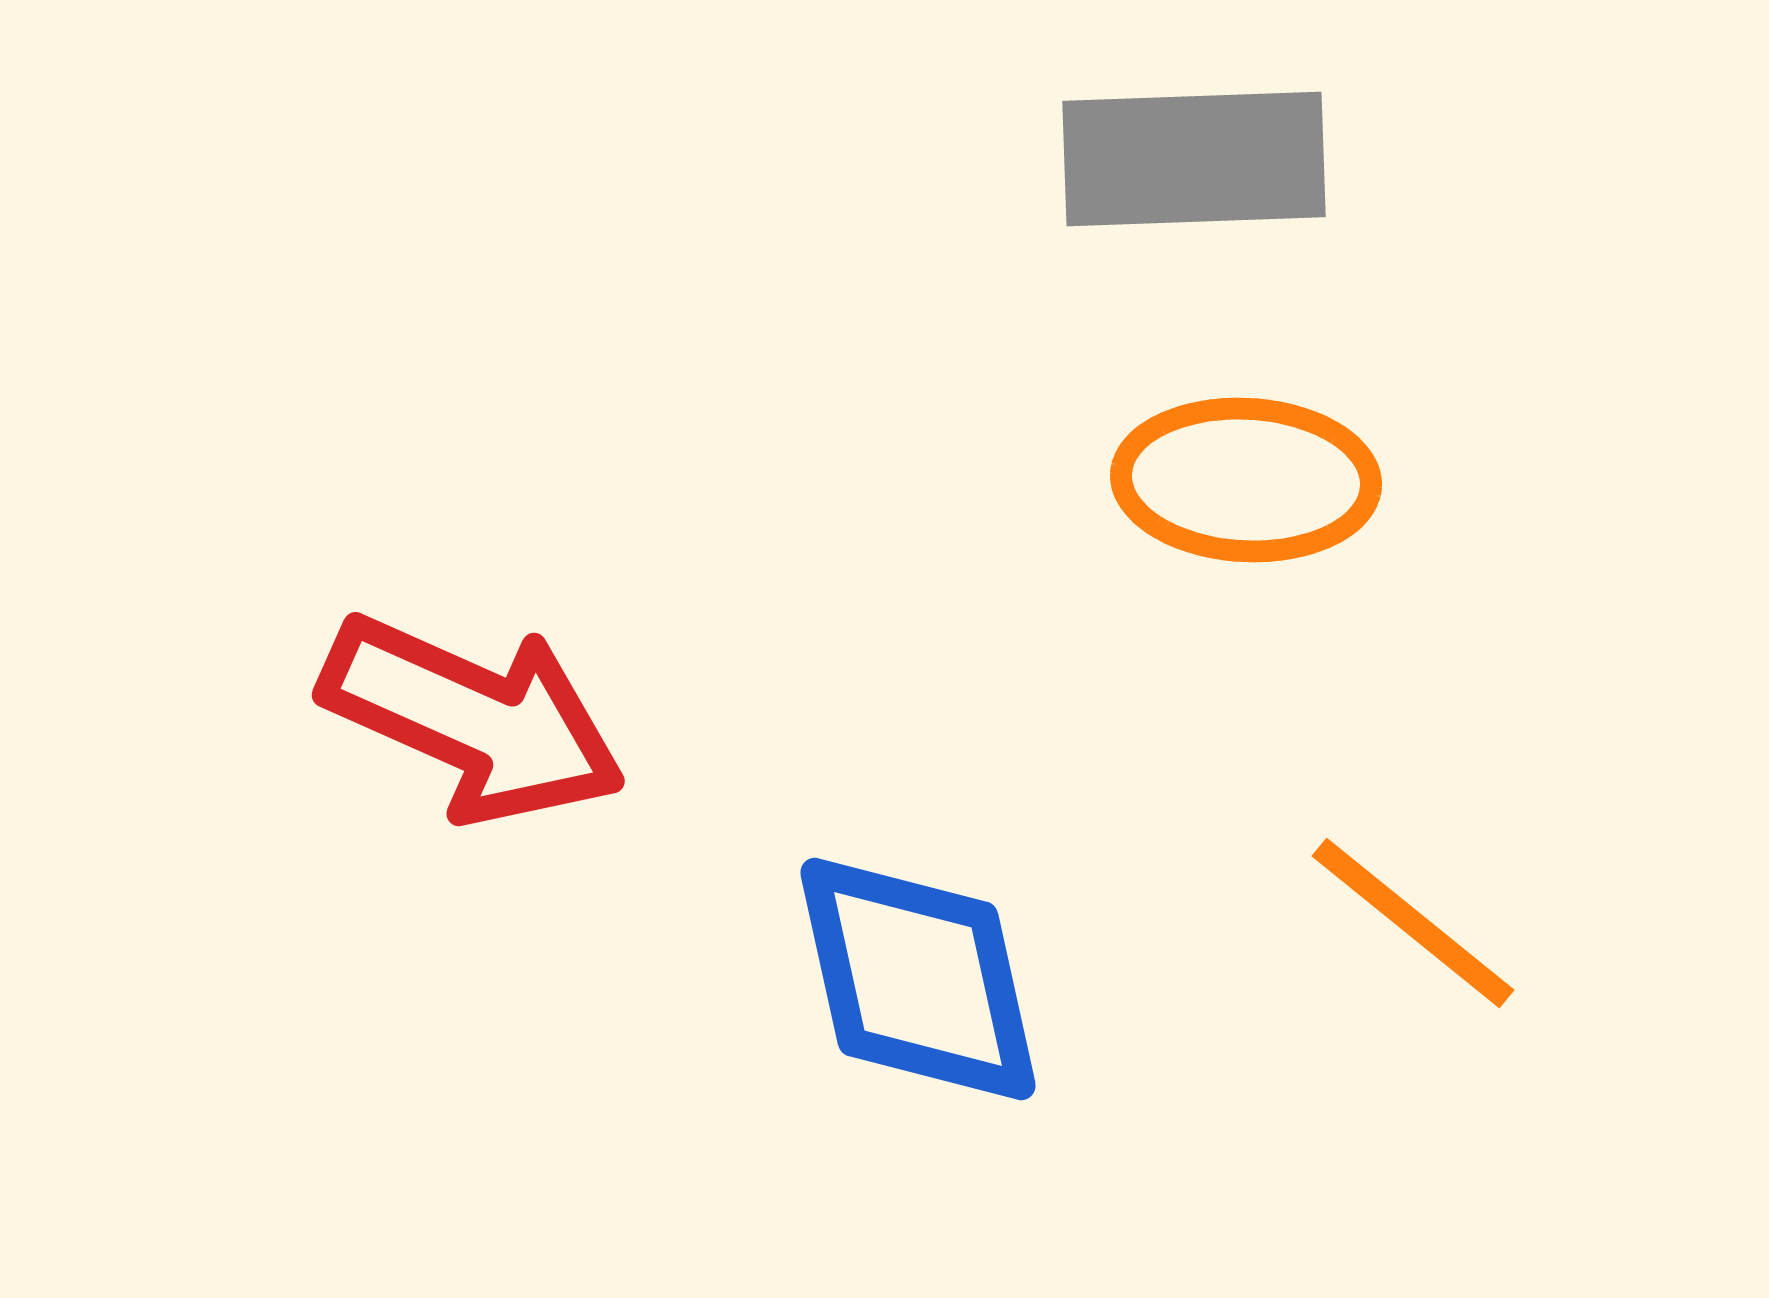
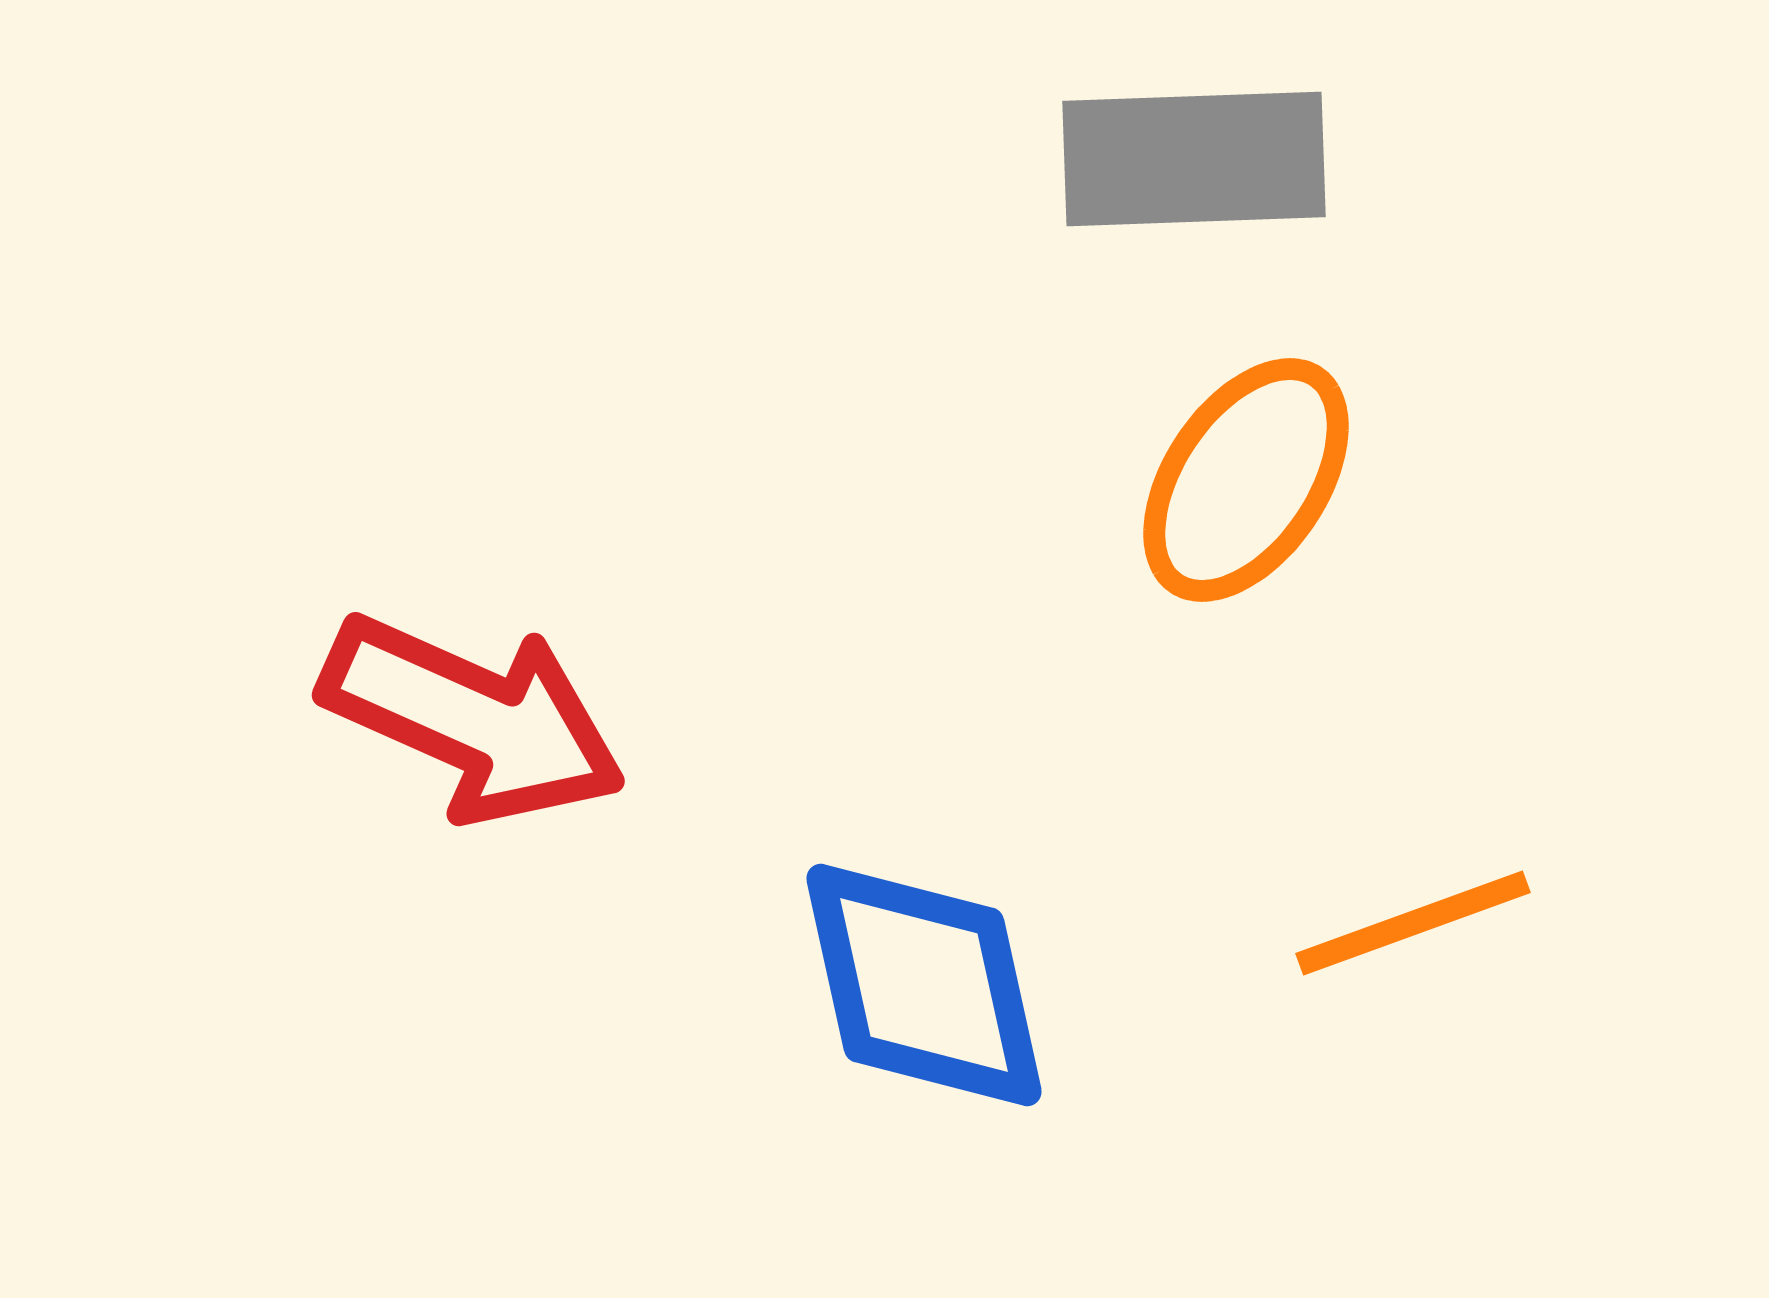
orange ellipse: rotated 59 degrees counterclockwise
orange line: rotated 59 degrees counterclockwise
blue diamond: moved 6 px right, 6 px down
